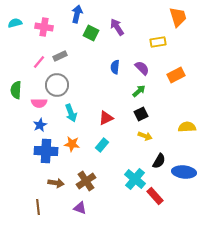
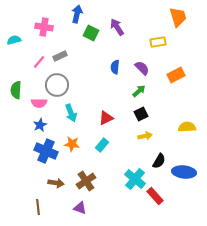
cyan semicircle: moved 1 px left, 17 px down
yellow arrow: rotated 32 degrees counterclockwise
blue cross: rotated 20 degrees clockwise
